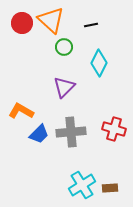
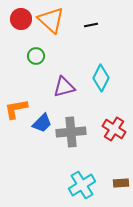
red circle: moved 1 px left, 4 px up
green circle: moved 28 px left, 9 px down
cyan diamond: moved 2 px right, 15 px down
purple triangle: rotated 30 degrees clockwise
orange L-shape: moved 5 px left, 2 px up; rotated 40 degrees counterclockwise
red cross: rotated 15 degrees clockwise
blue trapezoid: moved 3 px right, 11 px up
brown rectangle: moved 11 px right, 5 px up
